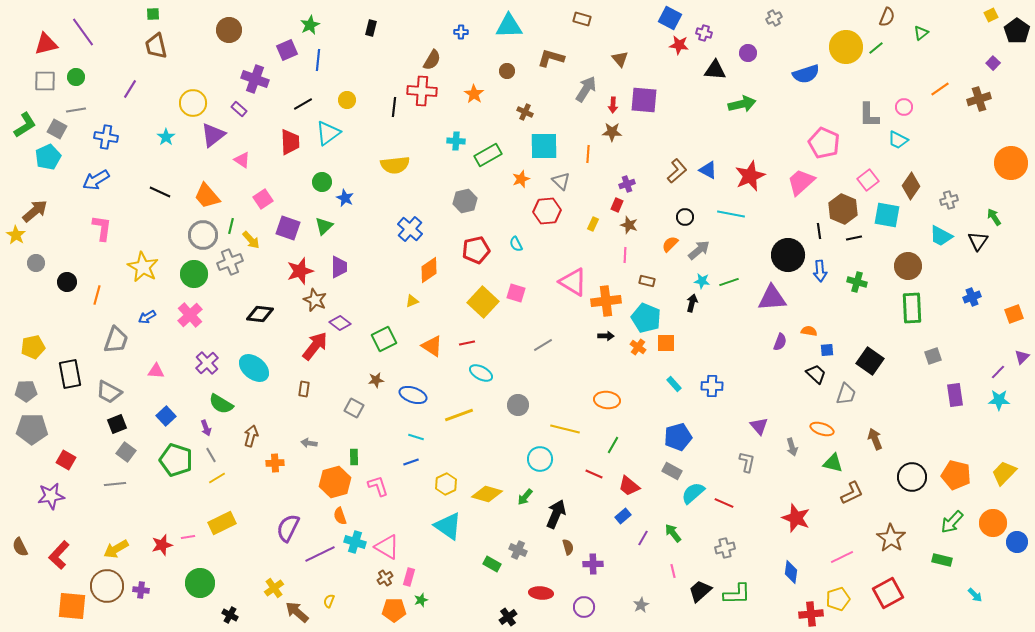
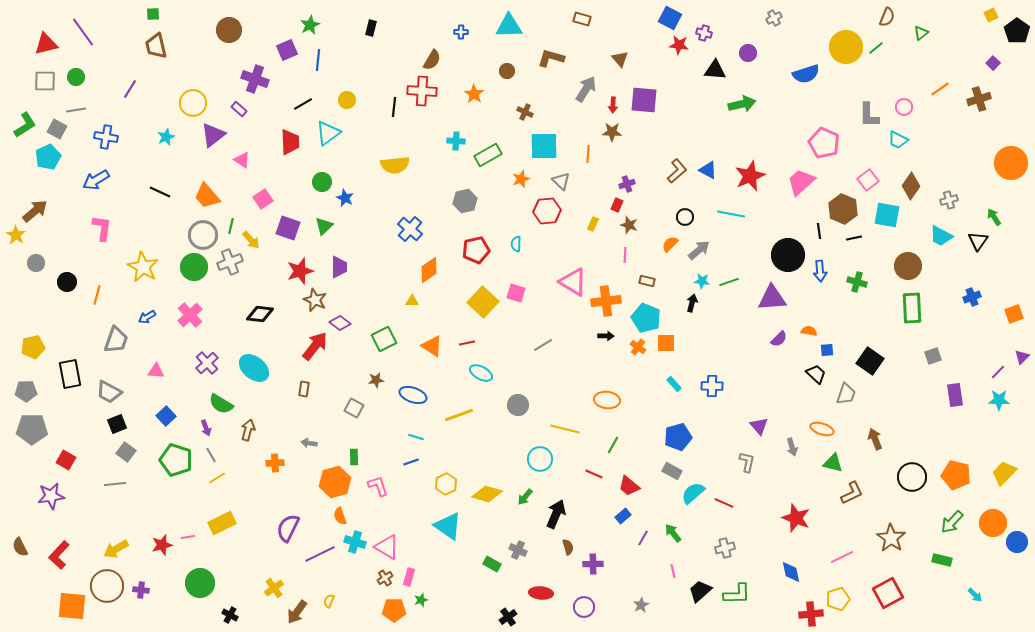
cyan star at (166, 137): rotated 12 degrees clockwise
cyan semicircle at (516, 244): rotated 28 degrees clockwise
green circle at (194, 274): moved 7 px up
yellow triangle at (412, 301): rotated 24 degrees clockwise
purple semicircle at (780, 342): moved 1 px left, 3 px up; rotated 24 degrees clockwise
brown arrow at (251, 436): moved 3 px left, 6 px up
blue diamond at (791, 572): rotated 20 degrees counterclockwise
brown arrow at (297, 612): rotated 95 degrees counterclockwise
